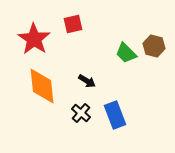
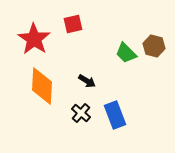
orange diamond: rotated 9 degrees clockwise
